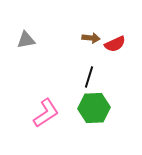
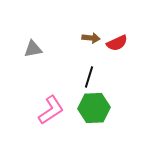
gray triangle: moved 7 px right, 9 px down
red semicircle: moved 2 px right, 1 px up
pink L-shape: moved 5 px right, 3 px up
